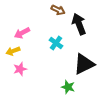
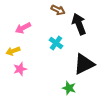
pink arrow: moved 1 px right, 5 px up
green star: moved 1 px right, 1 px down
